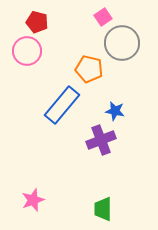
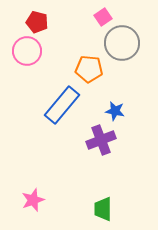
orange pentagon: rotated 8 degrees counterclockwise
